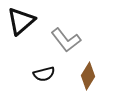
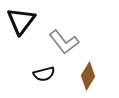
black triangle: rotated 12 degrees counterclockwise
gray L-shape: moved 2 px left, 2 px down
